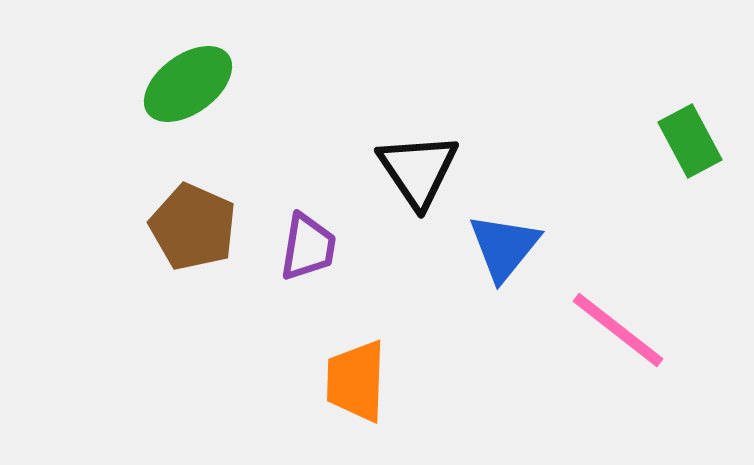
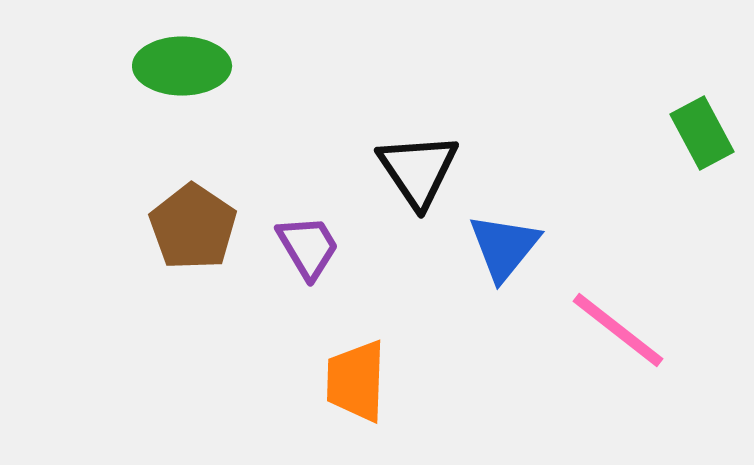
green ellipse: moved 6 px left, 18 px up; rotated 36 degrees clockwise
green rectangle: moved 12 px right, 8 px up
brown pentagon: rotated 10 degrees clockwise
purple trapezoid: rotated 40 degrees counterclockwise
